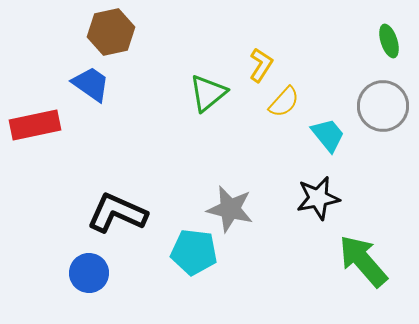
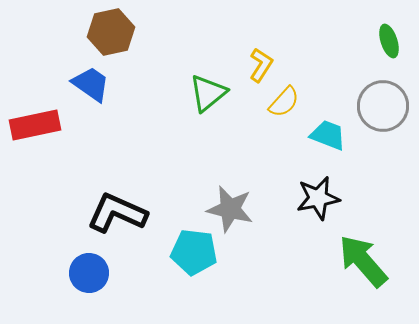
cyan trapezoid: rotated 30 degrees counterclockwise
